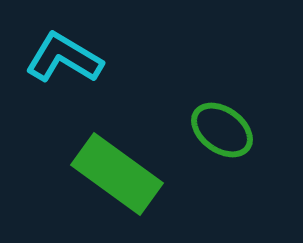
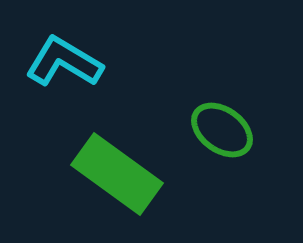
cyan L-shape: moved 4 px down
